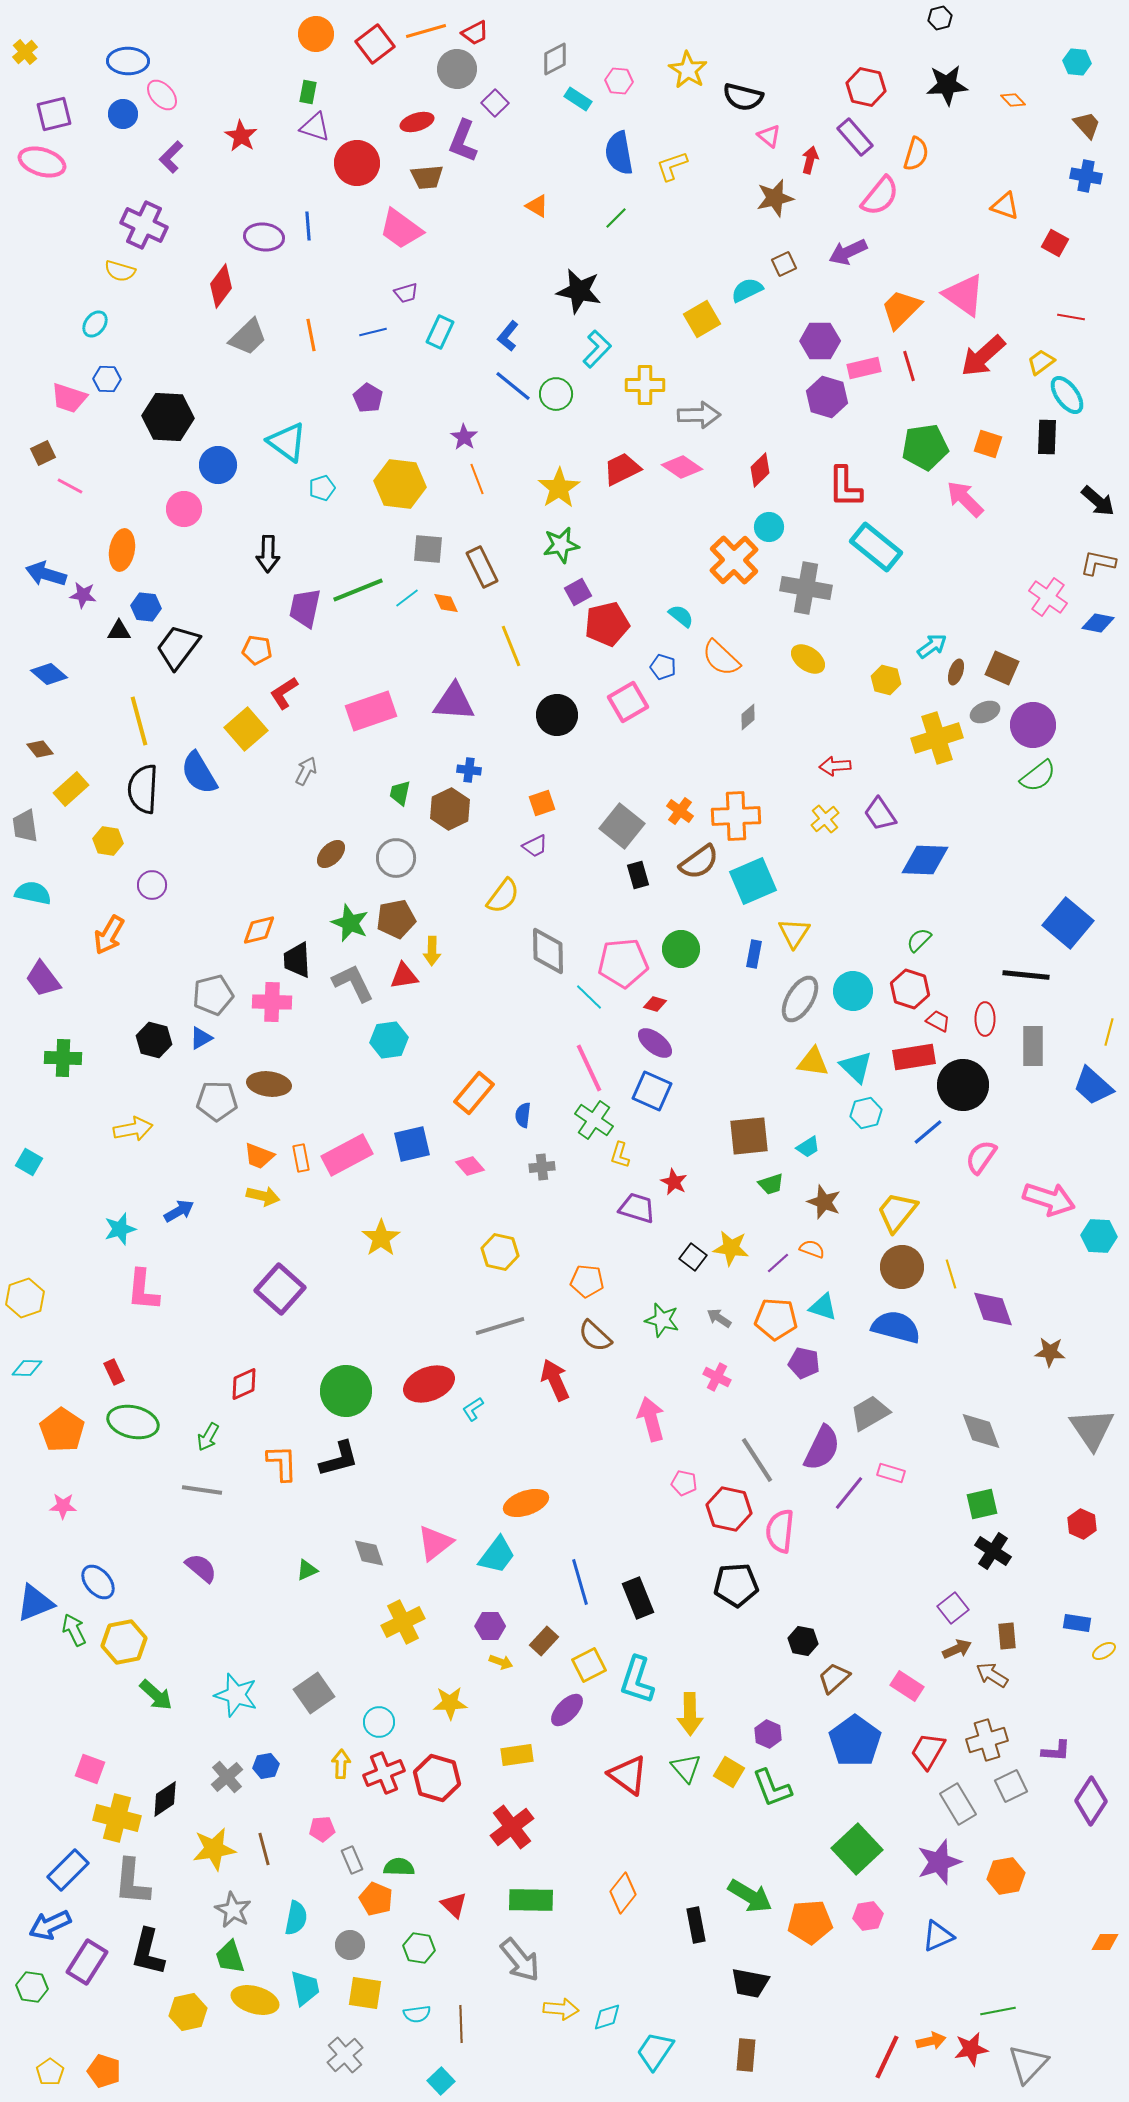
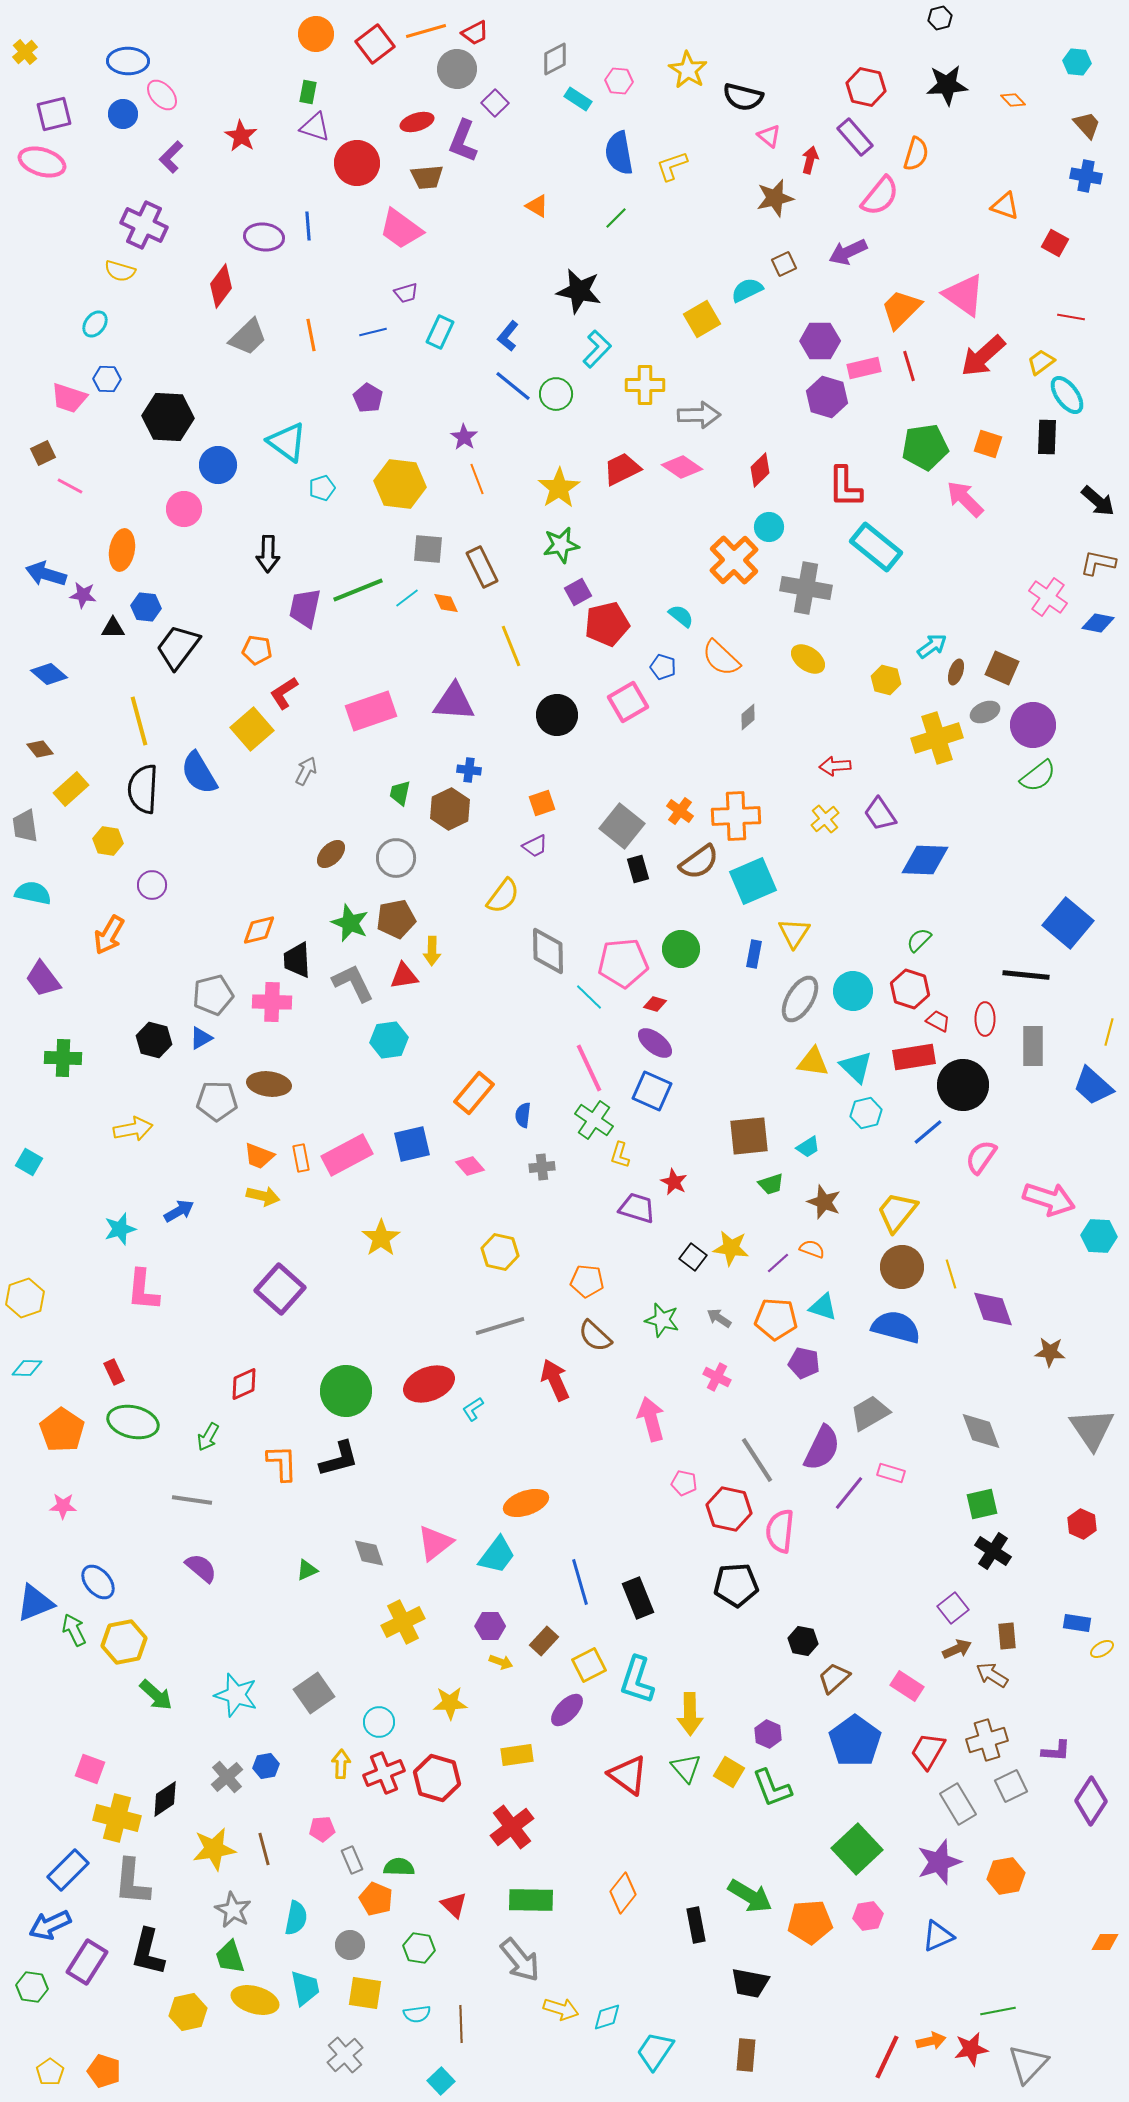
black triangle at (119, 631): moved 6 px left, 3 px up
yellow square at (246, 729): moved 6 px right
black rectangle at (638, 875): moved 6 px up
gray line at (202, 1490): moved 10 px left, 10 px down
yellow ellipse at (1104, 1651): moved 2 px left, 2 px up
yellow arrow at (561, 2009): rotated 12 degrees clockwise
